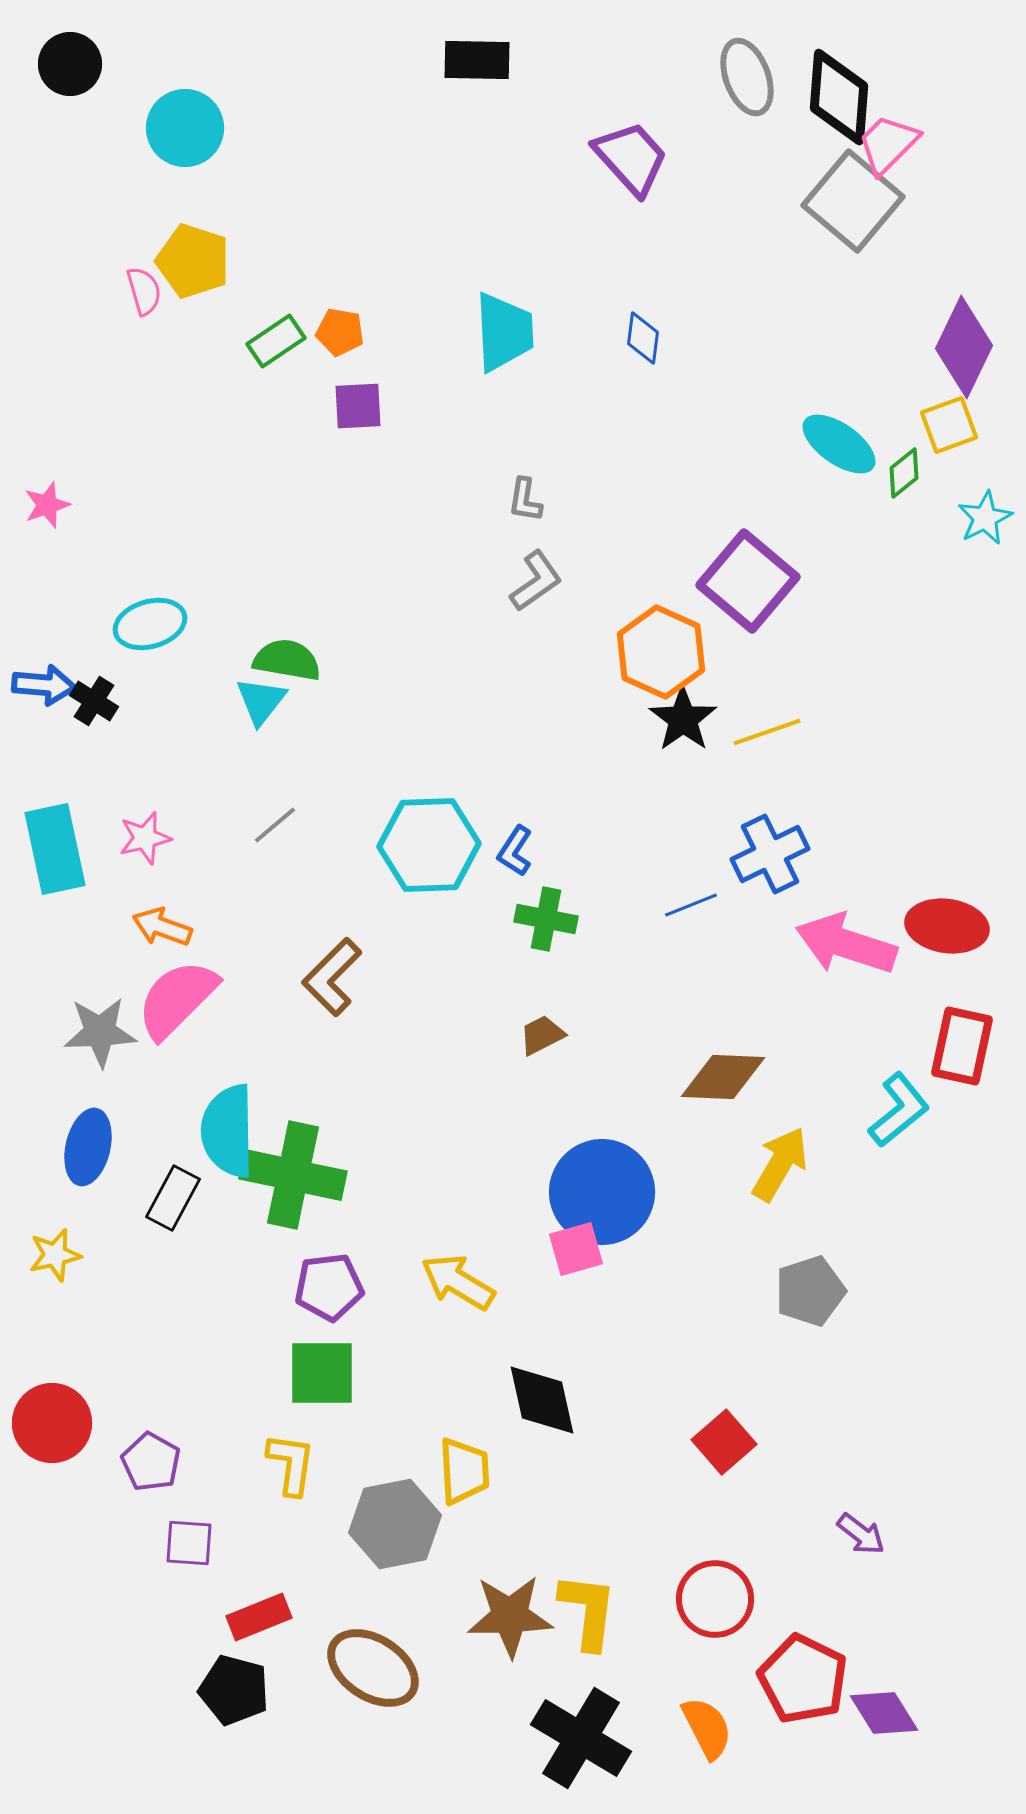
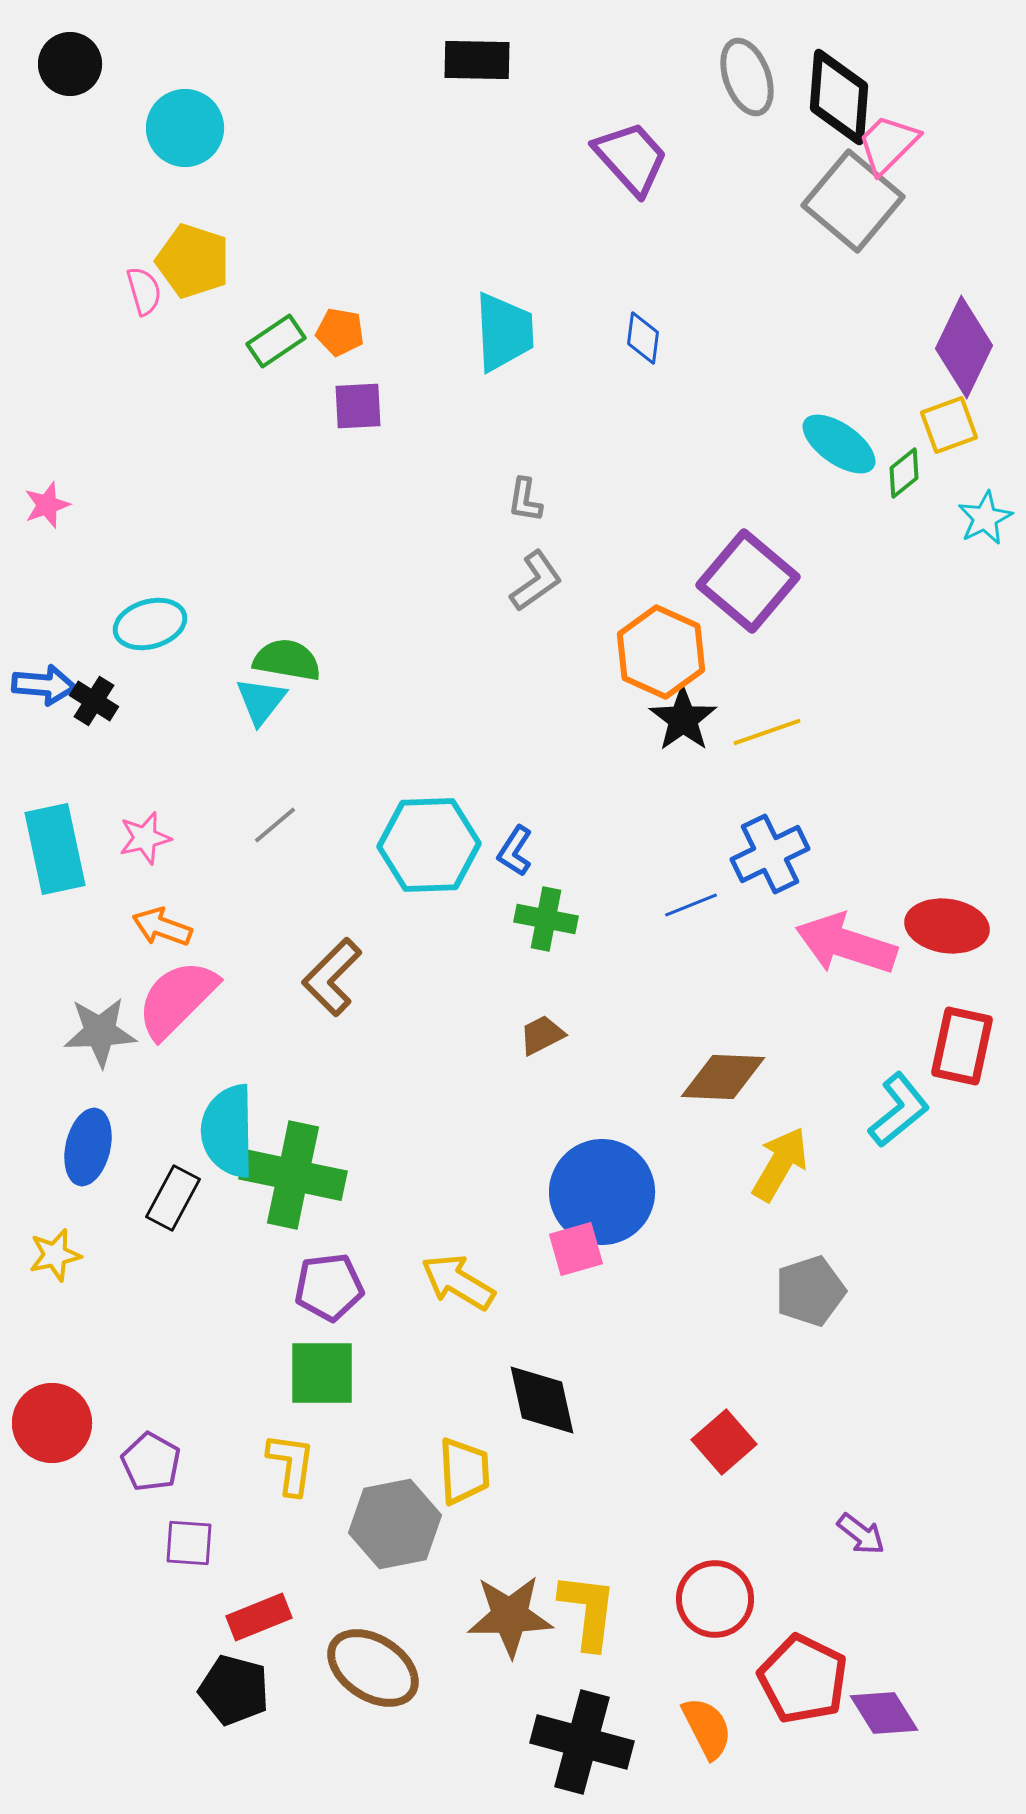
black cross at (581, 1738): moved 1 px right, 4 px down; rotated 16 degrees counterclockwise
